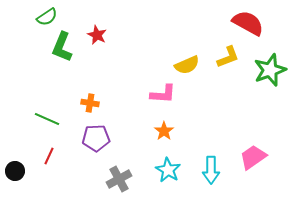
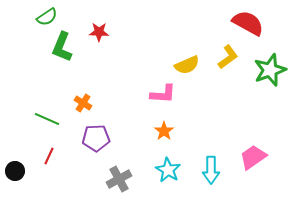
red star: moved 2 px right, 3 px up; rotated 24 degrees counterclockwise
yellow L-shape: rotated 15 degrees counterclockwise
orange cross: moved 7 px left; rotated 24 degrees clockwise
